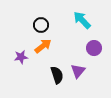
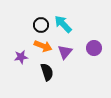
cyan arrow: moved 19 px left, 4 px down
orange arrow: rotated 60 degrees clockwise
purple triangle: moved 13 px left, 19 px up
black semicircle: moved 10 px left, 3 px up
